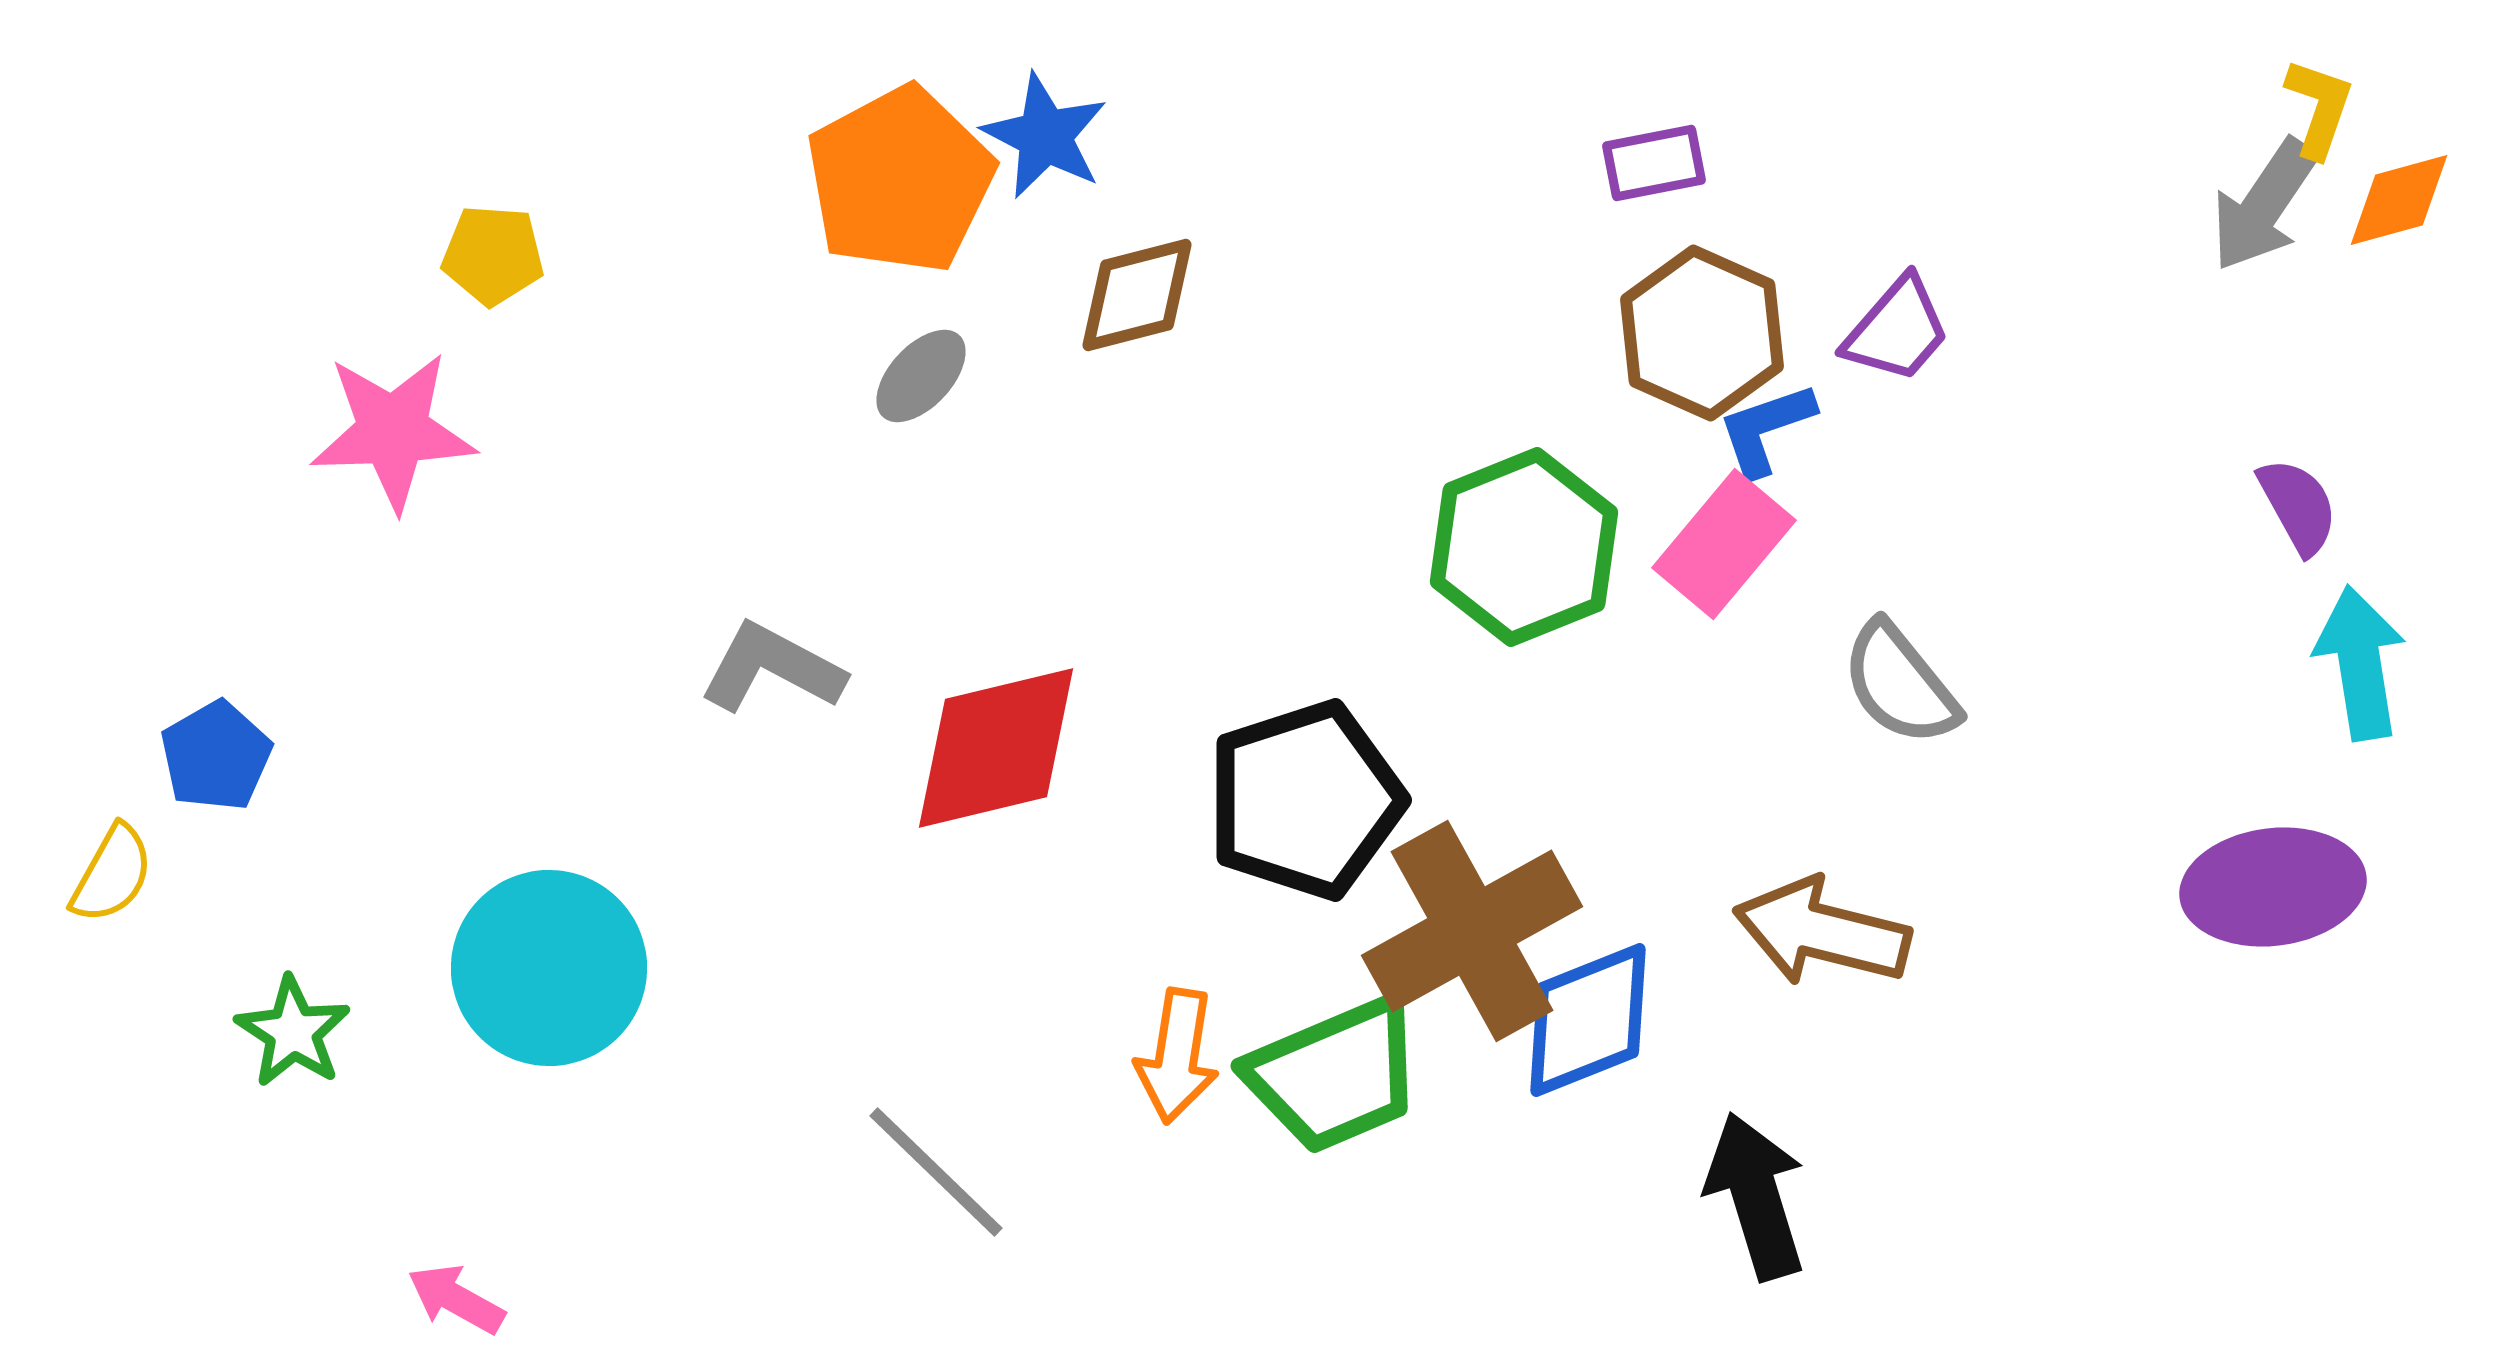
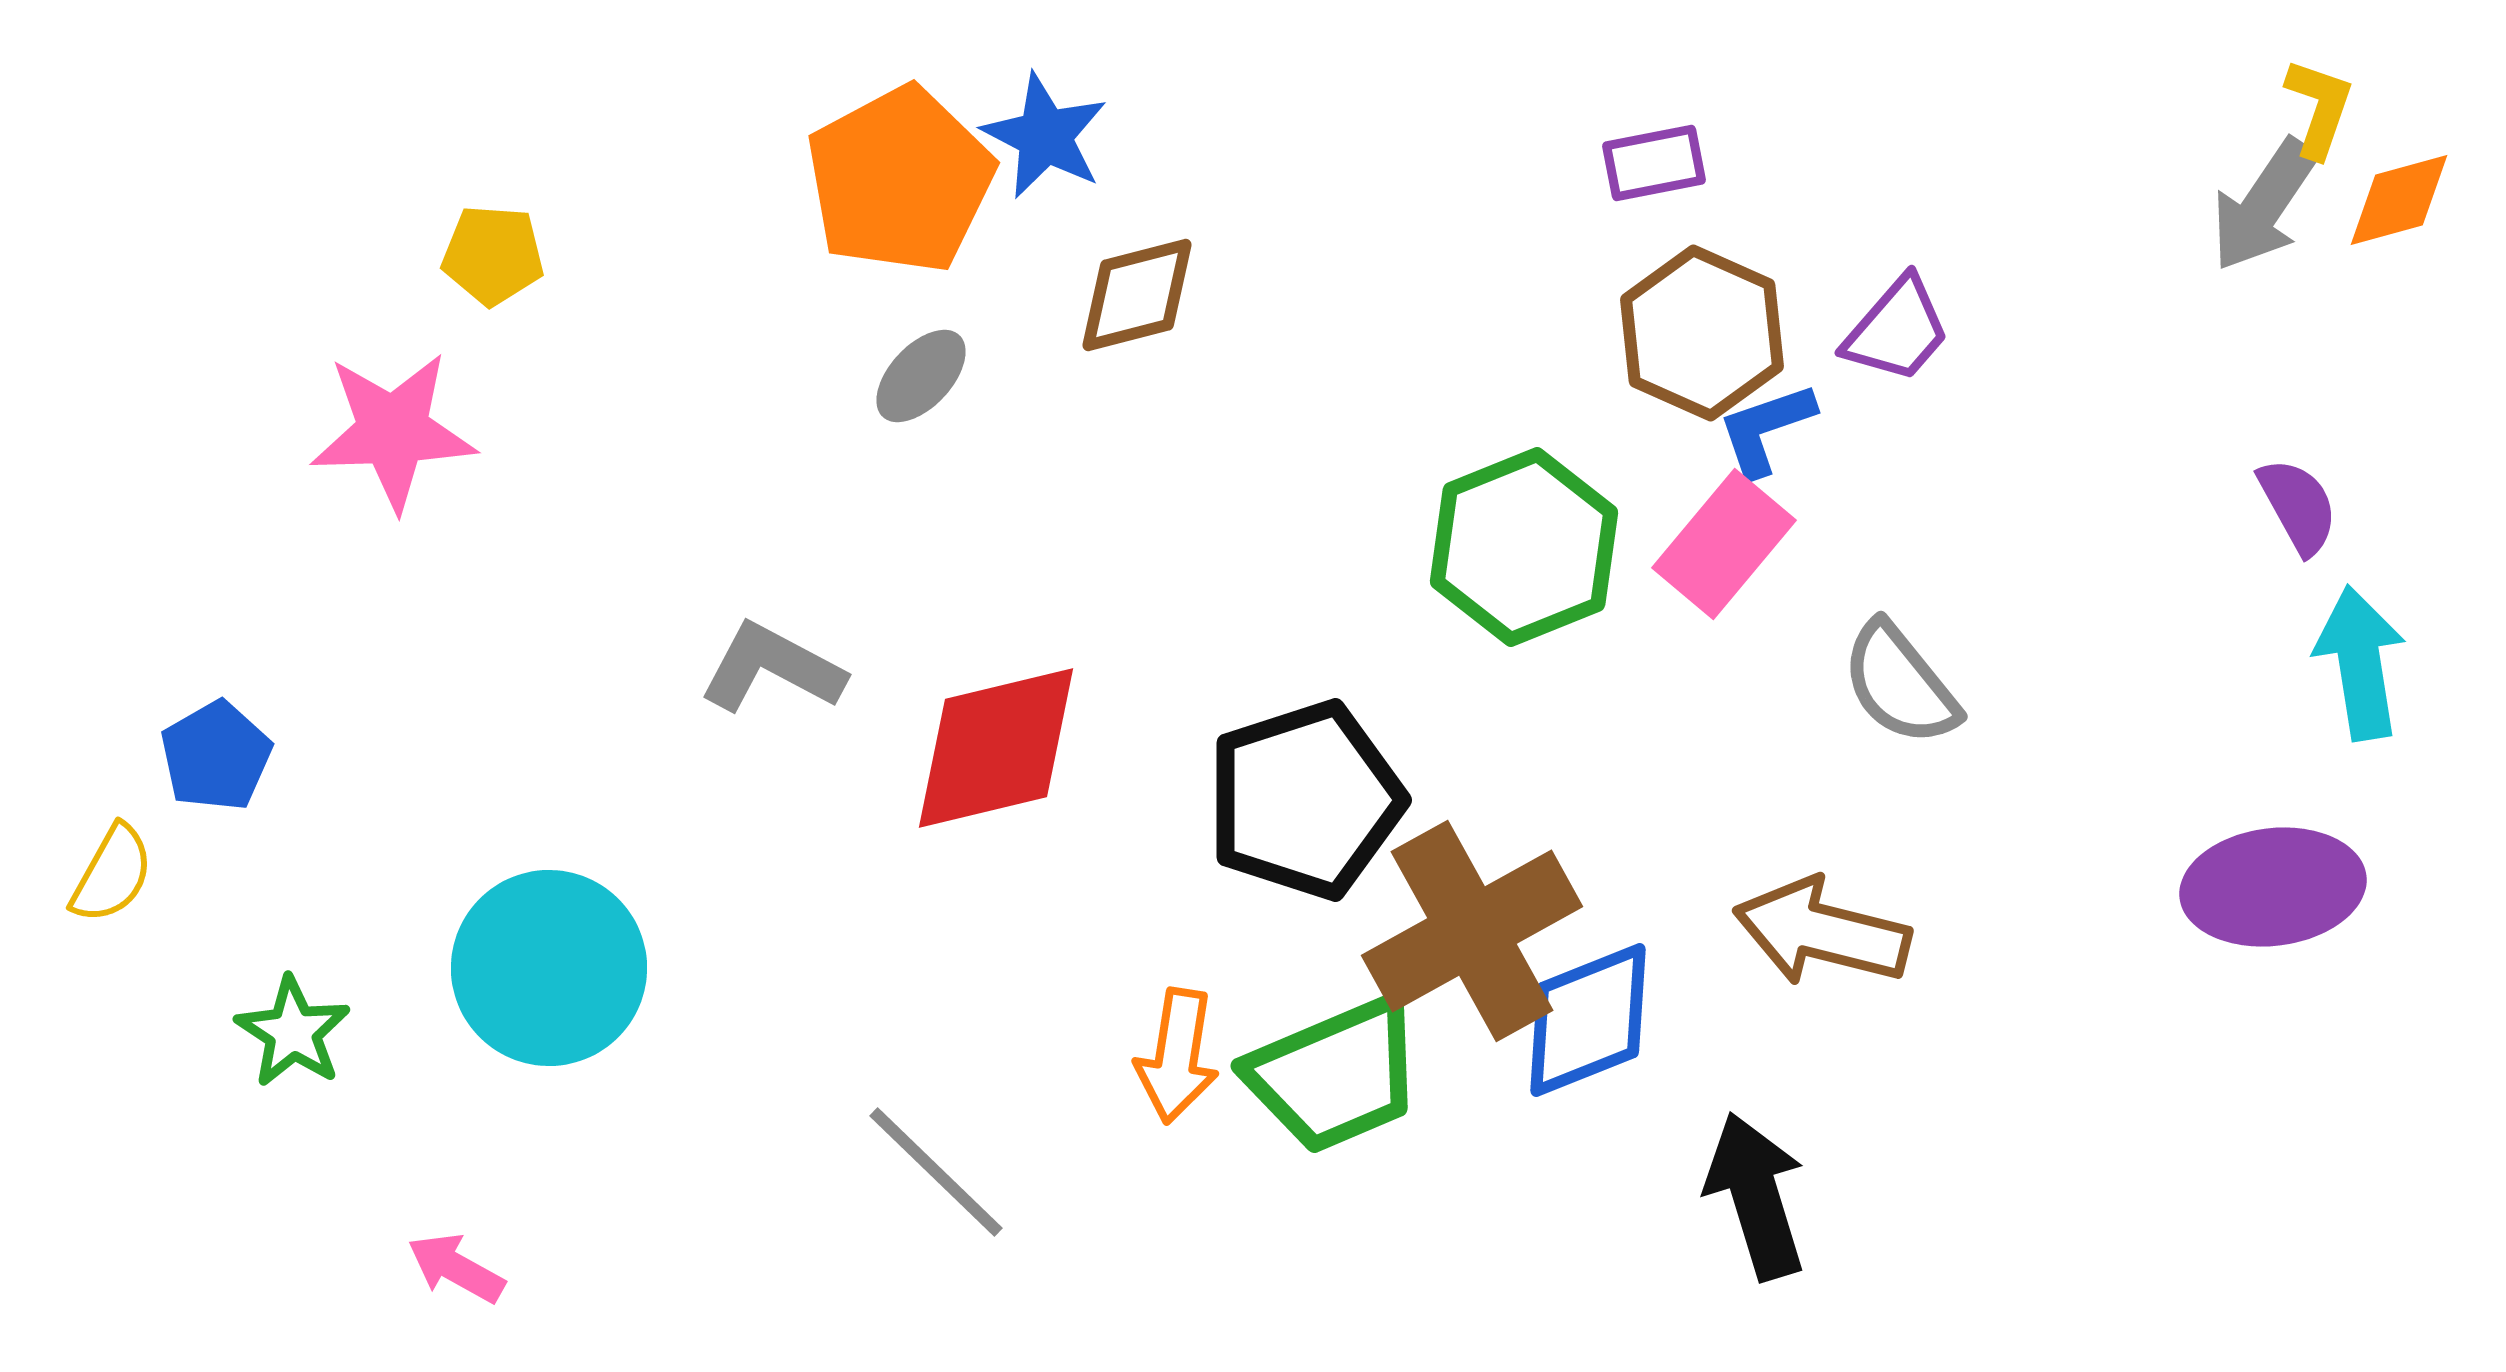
pink arrow: moved 31 px up
